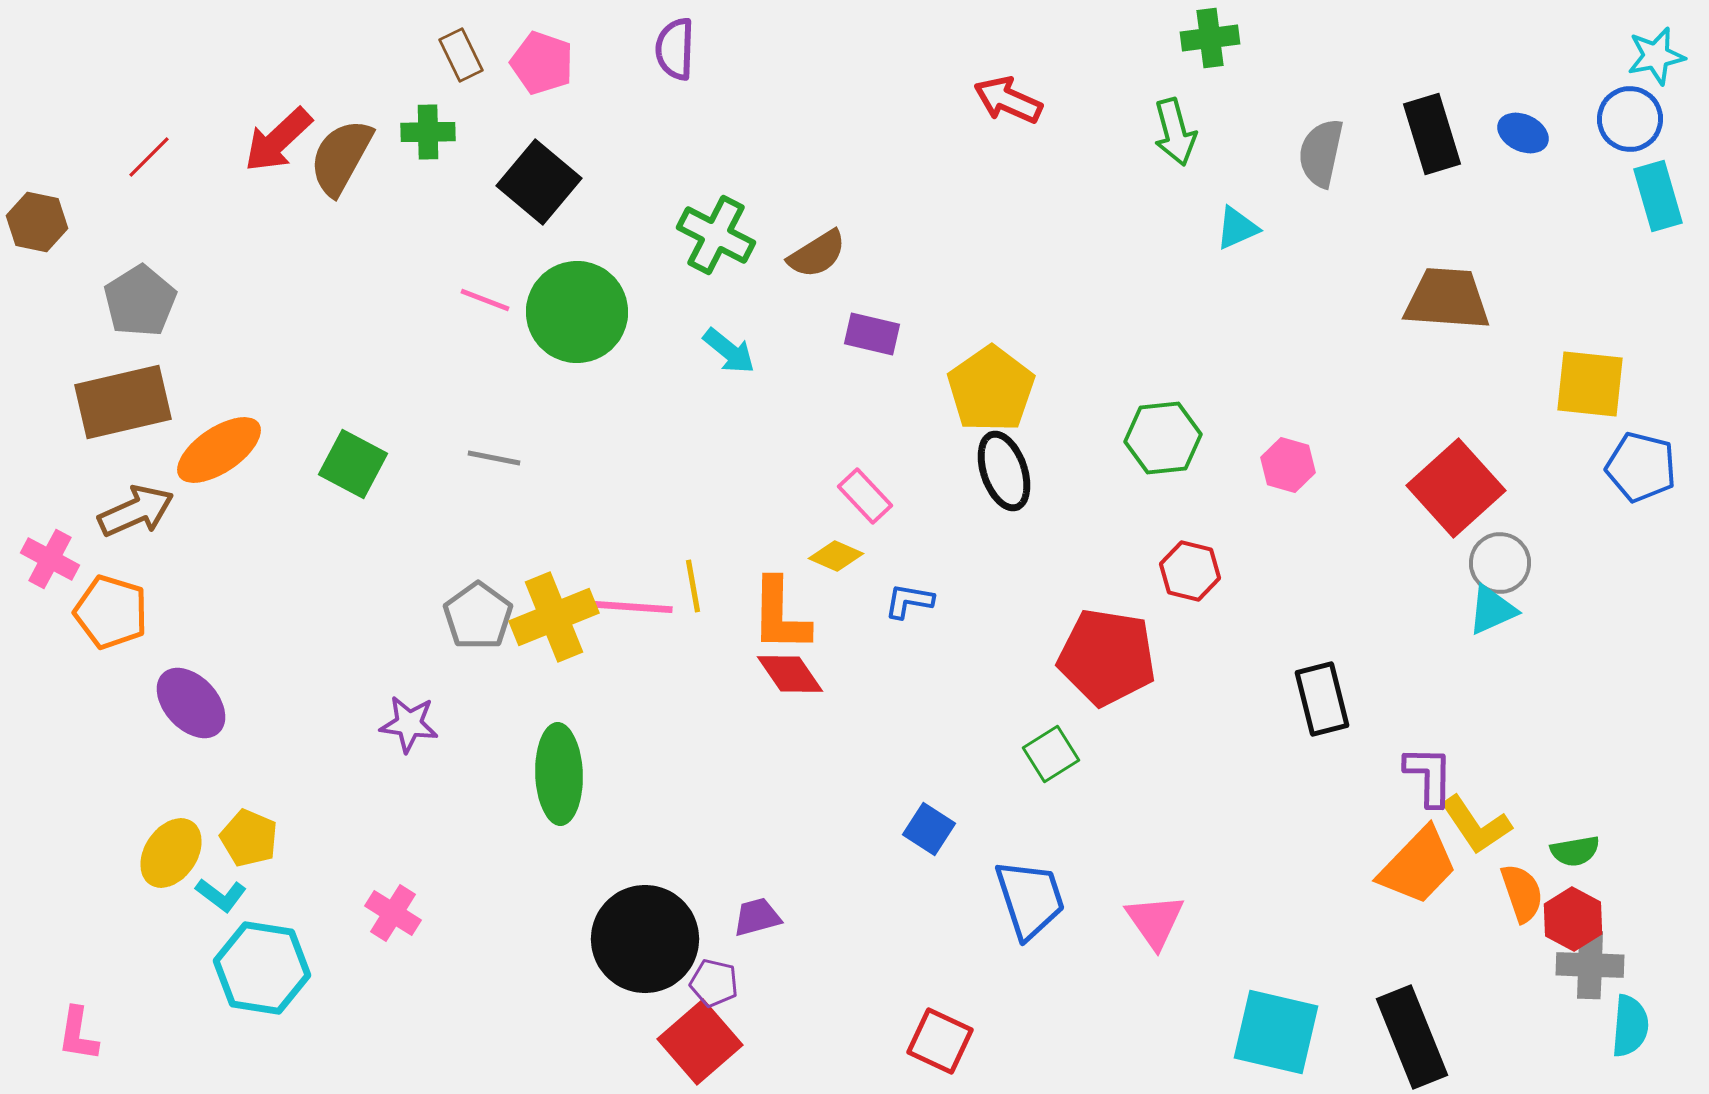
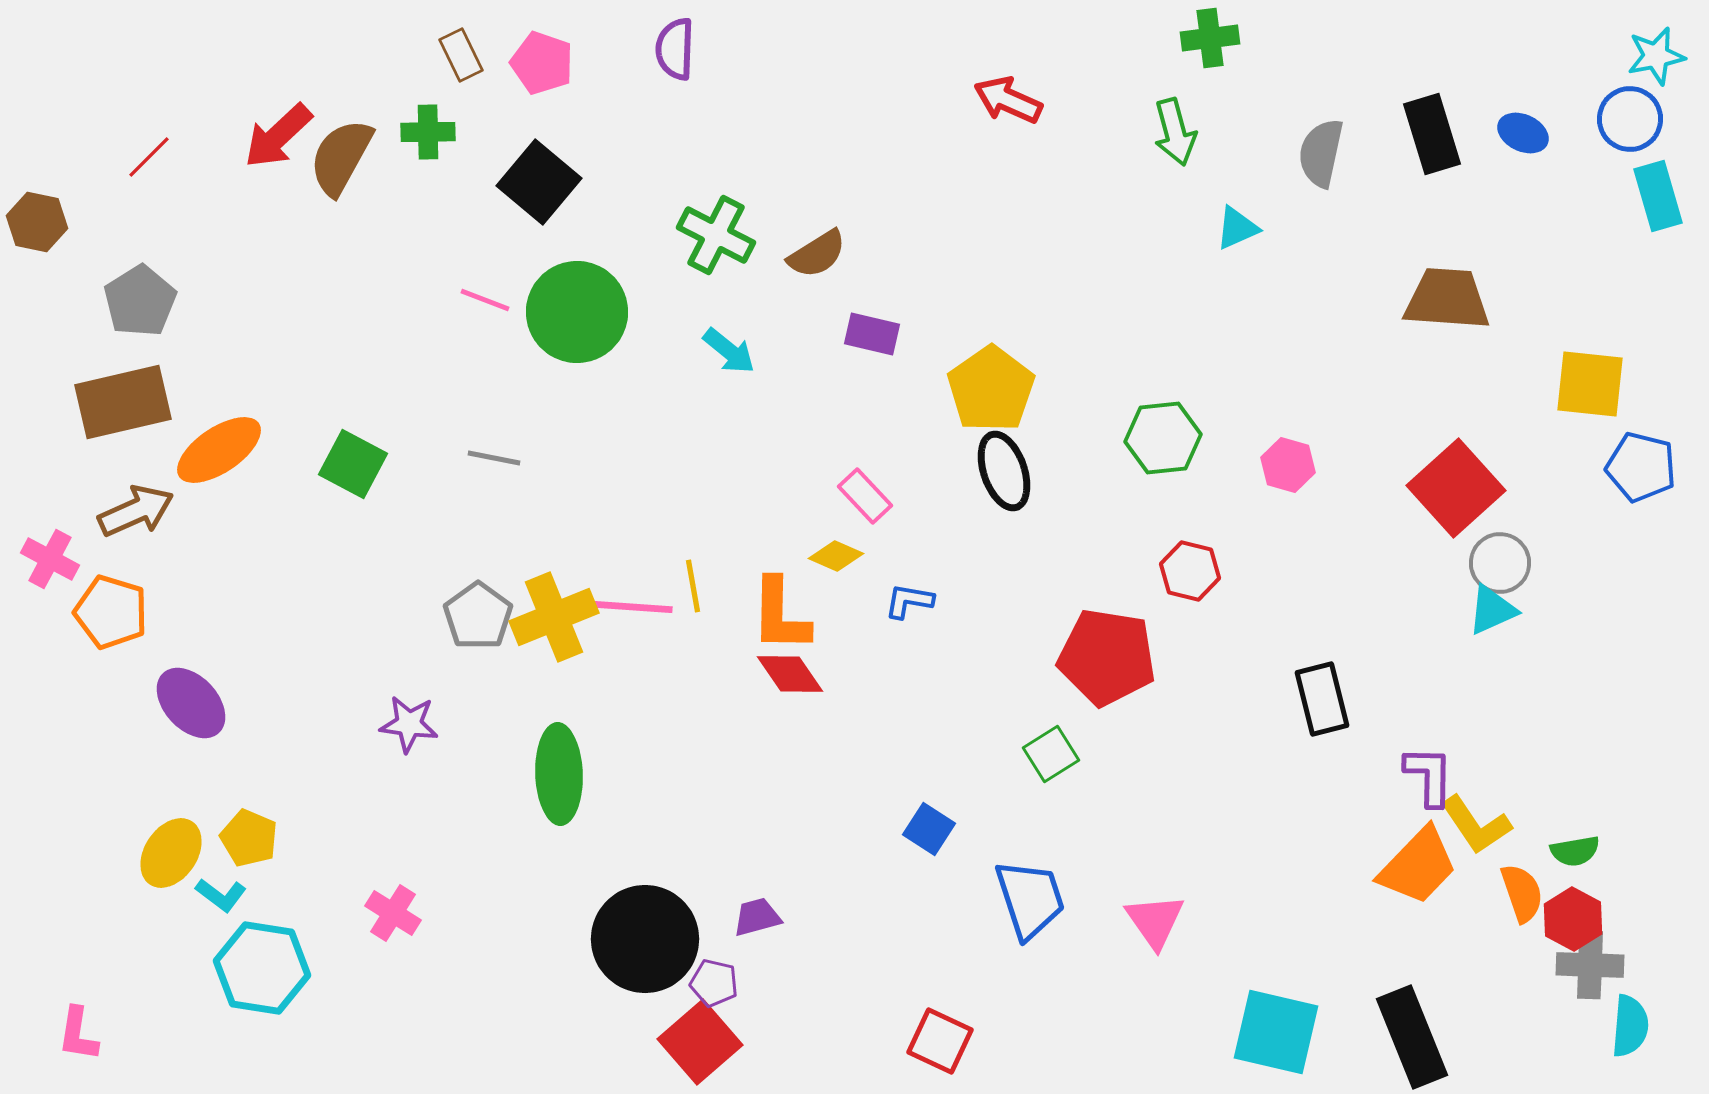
red arrow at (278, 140): moved 4 px up
